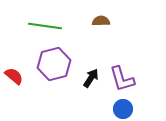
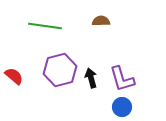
purple hexagon: moved 6 px right, 6 px down
black arrow: rotated 48 degrees counterclockwise
blue circle: moved 1 px left, 2 px up
